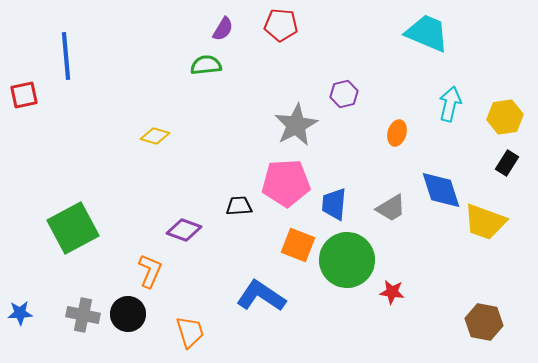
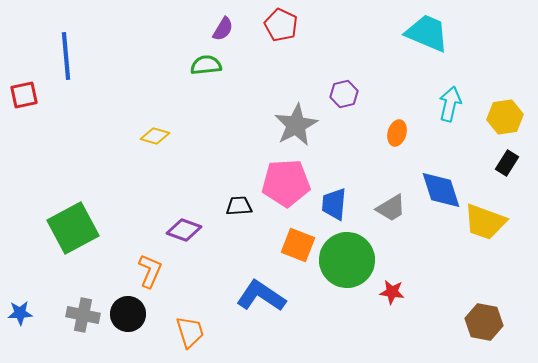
red pentagon: rotated 20 degrees clockwise
